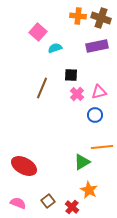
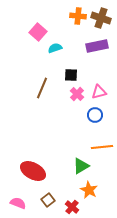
green triangle: moved 1 px left, 4 px down
red ellipse: moved 9 px right, 5 px down
brown square: moved 1 px up
